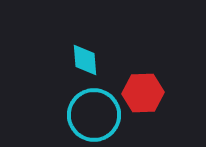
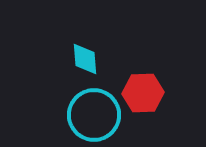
cyan diamond: moved 1 px up
